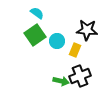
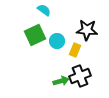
cyan semicircle: moved 7 px right, 3 px up
green square: rotated 10 degrees clockwise
green arrow: rotated 28 degrees counterclockwise
